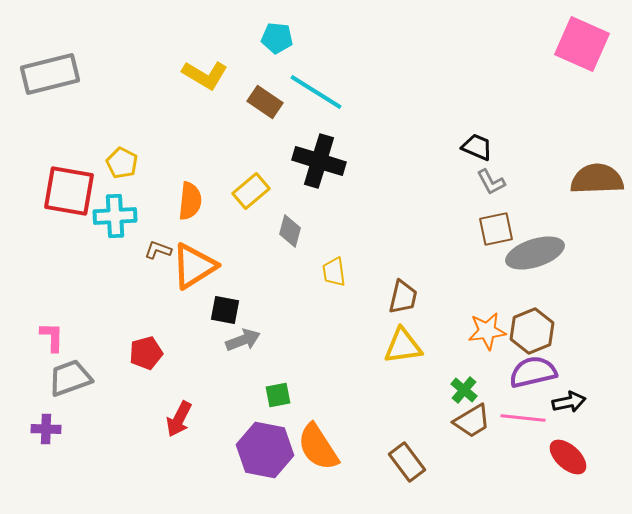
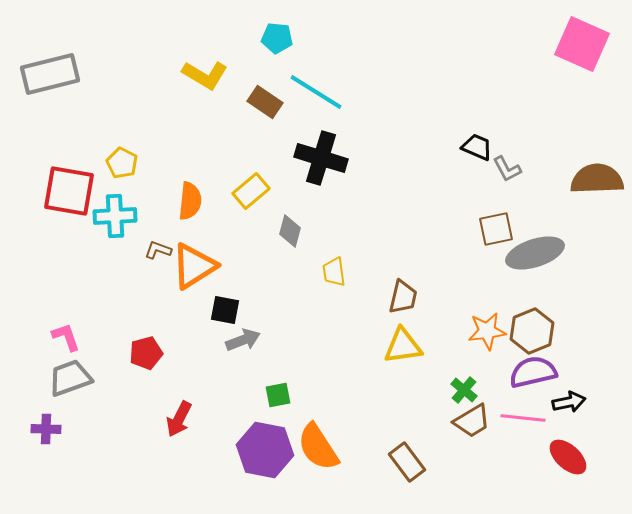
black cross at (319, 161): moved 2 px right, 3 px up
gray L-shape at (491, 182): moved 16 px right, 13 px up
pink L-shape at (52, 337): moved 14 px right; rotated 20 degrees counterclockwise
